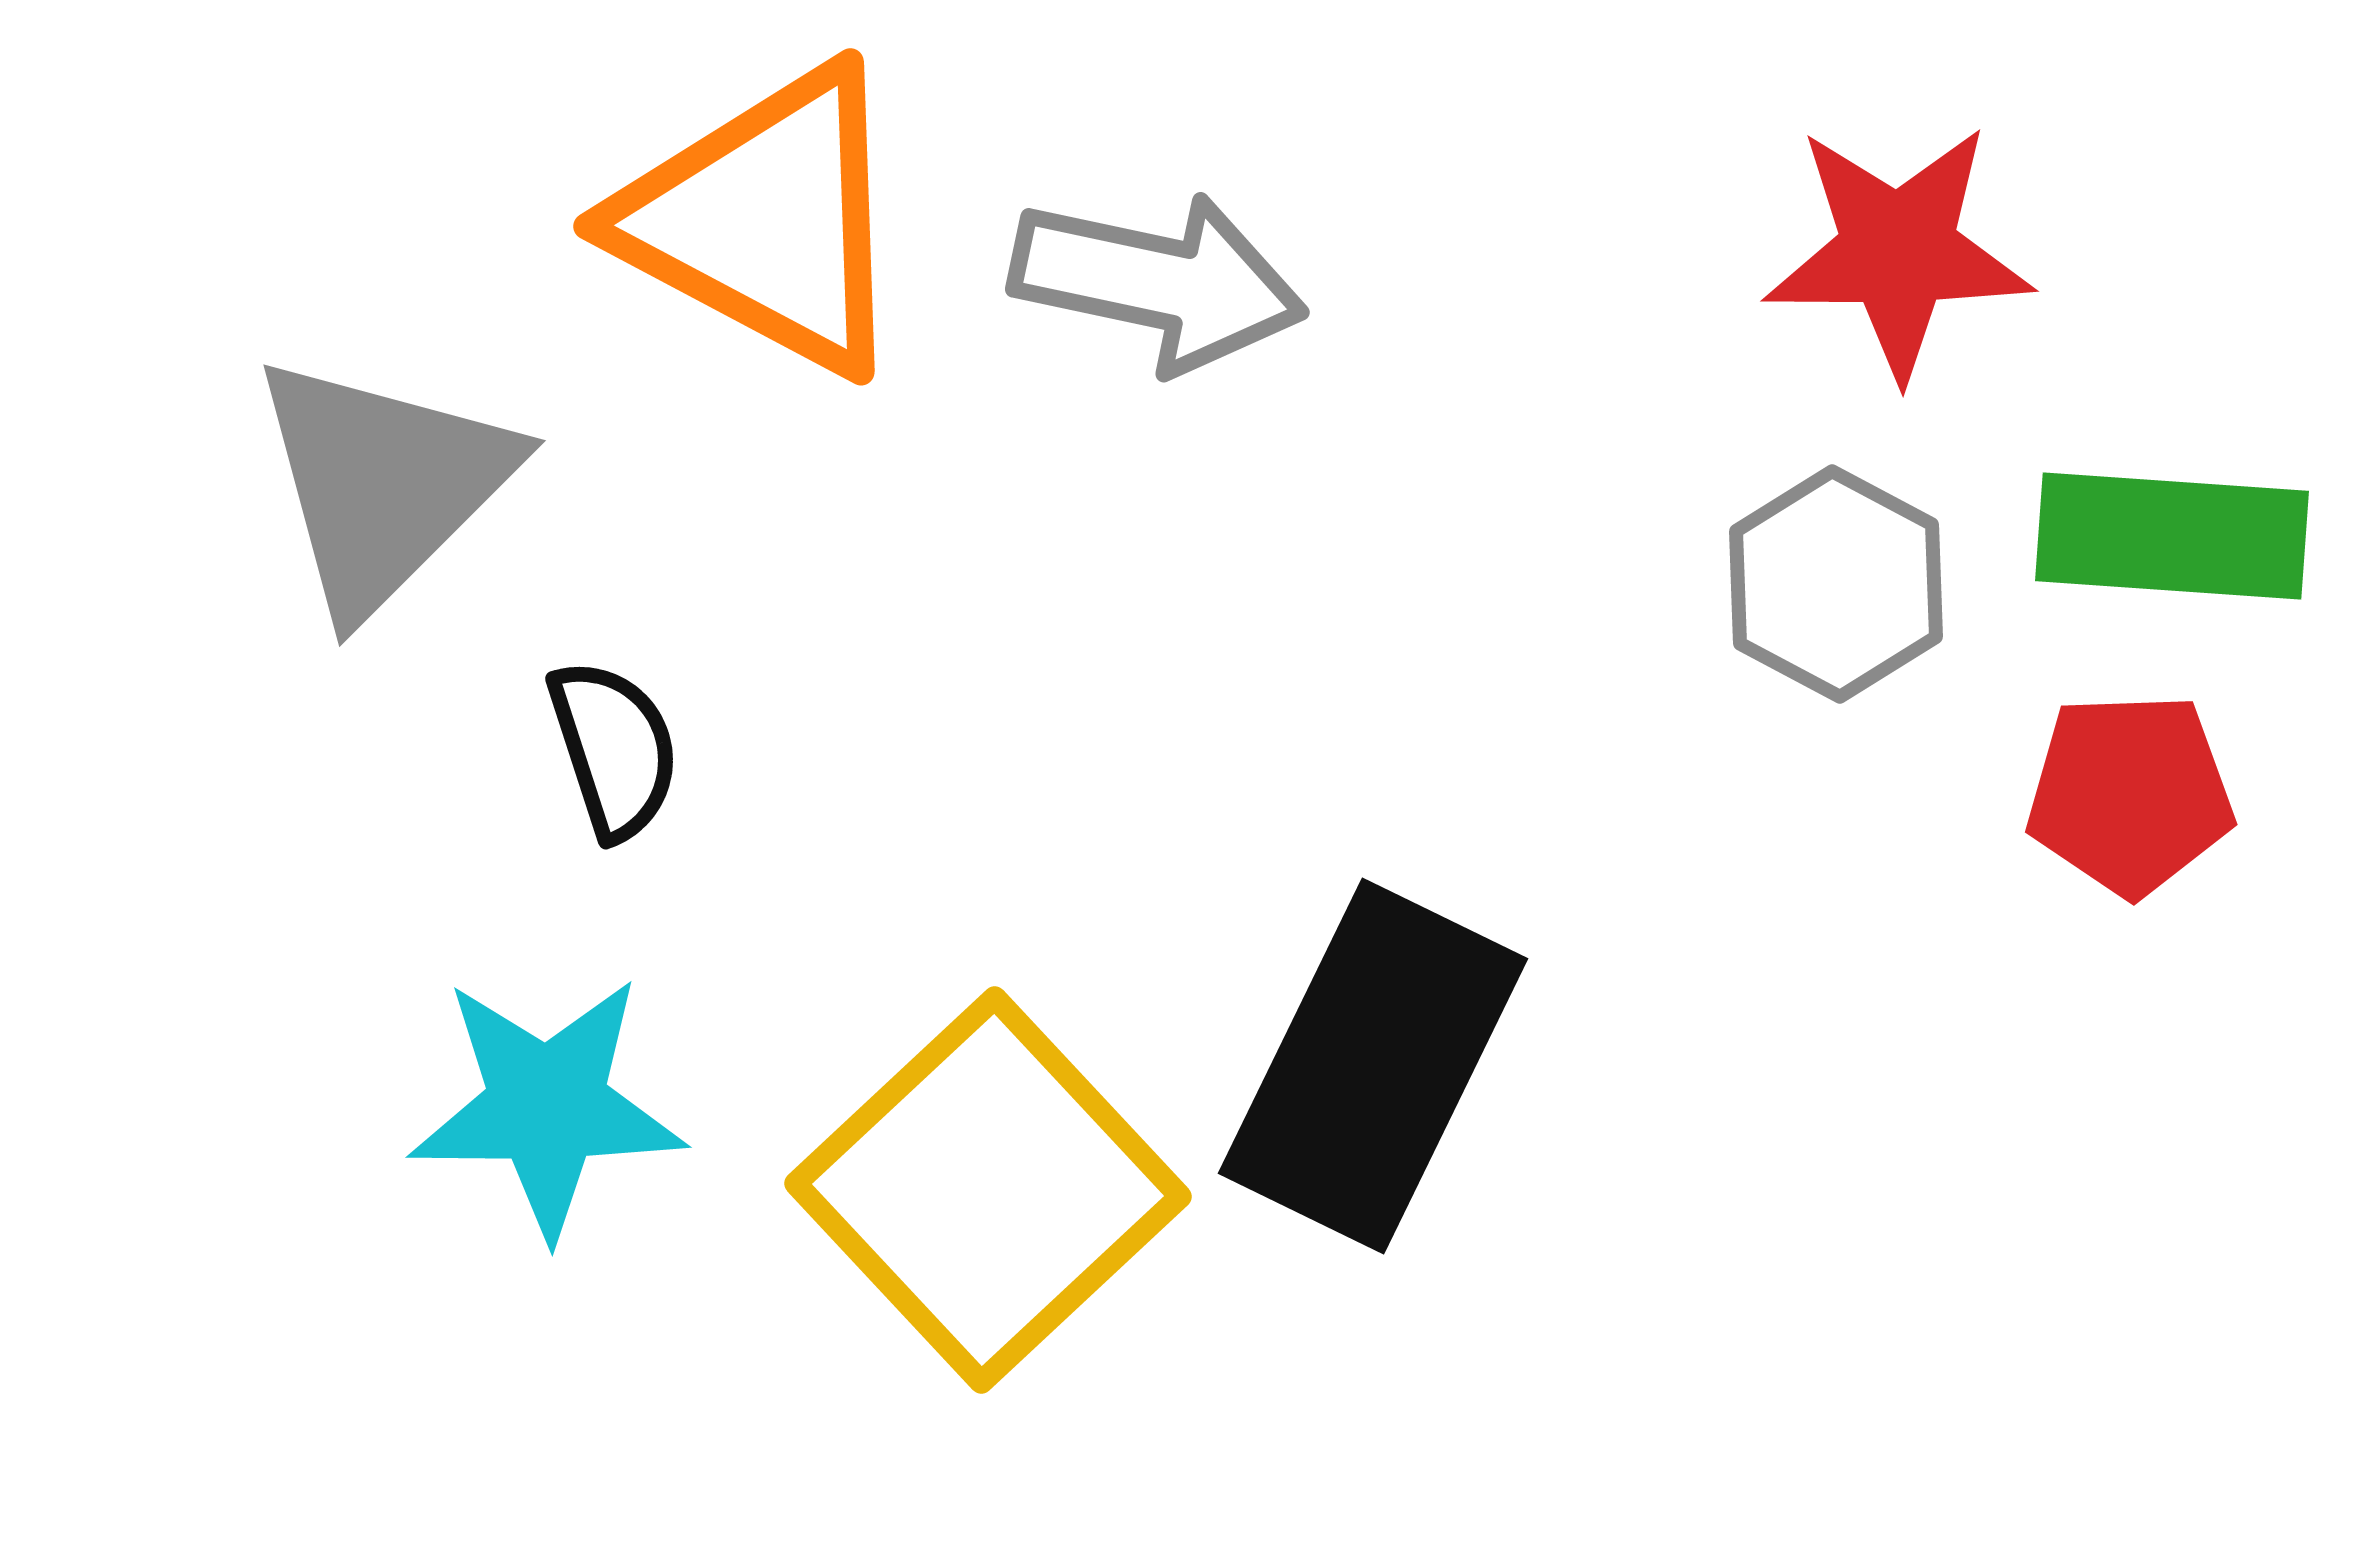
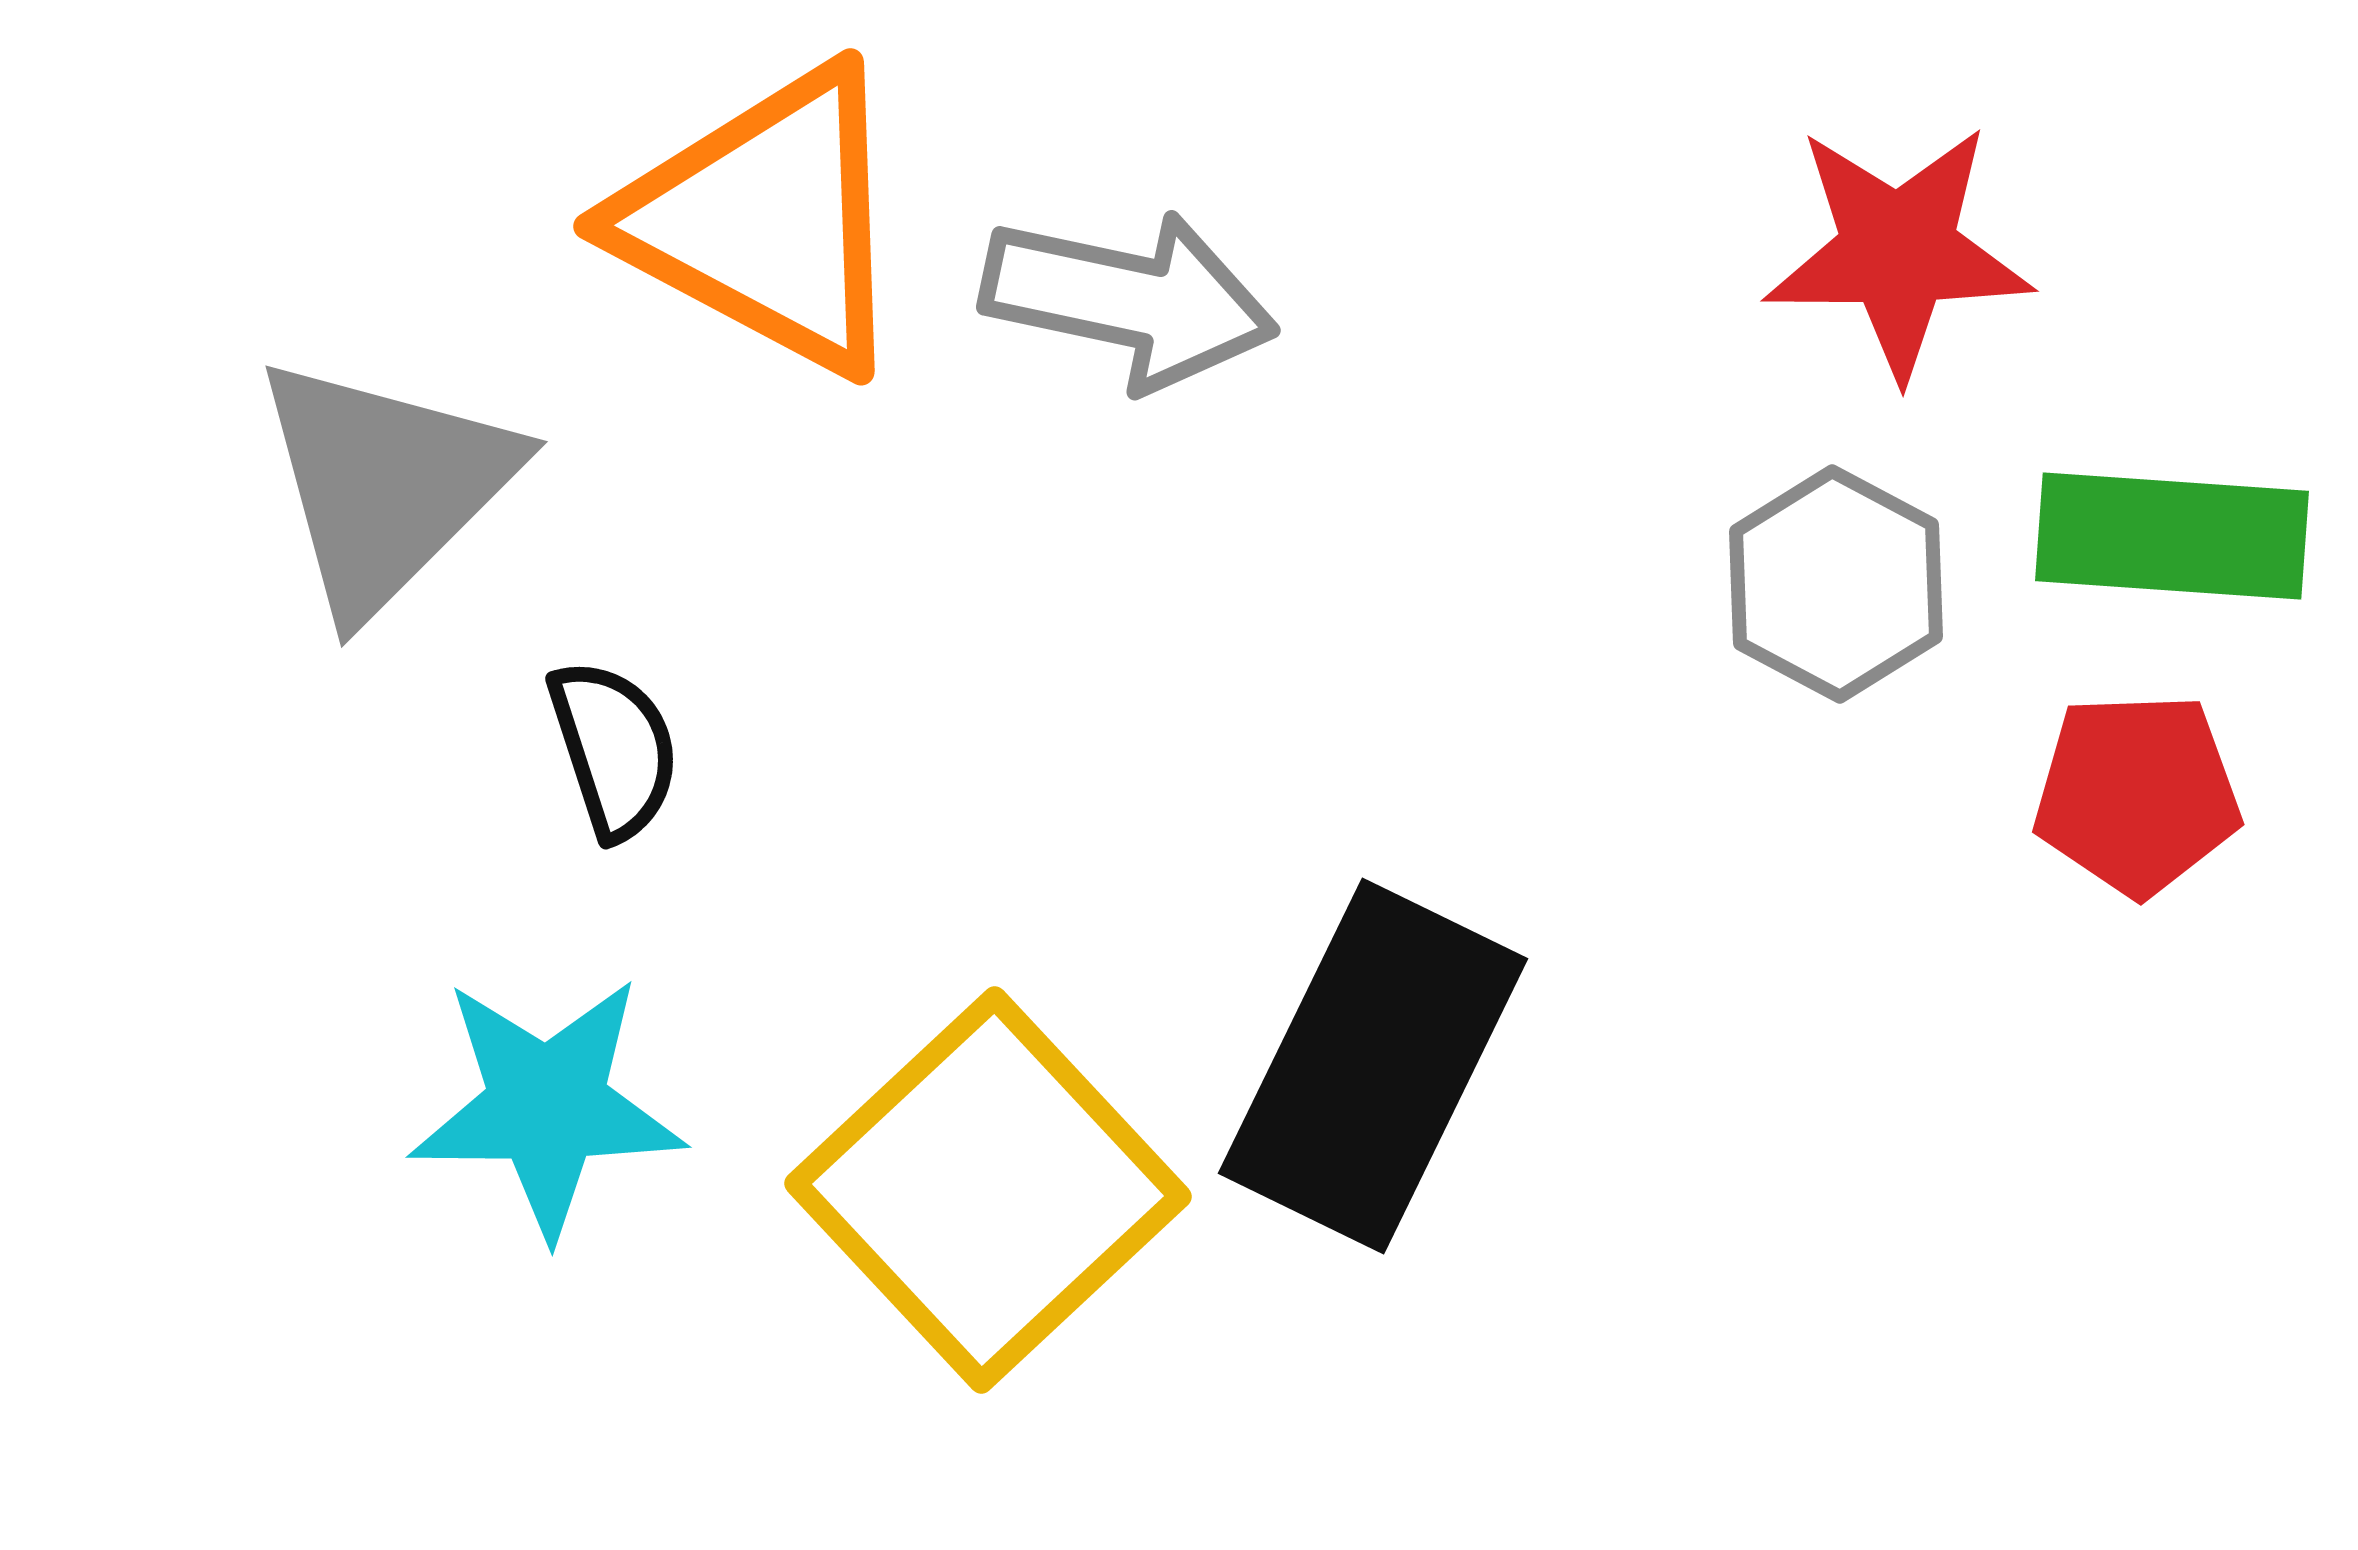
gray arrow: moved 29 px left, 18 px down
gray triangle: moved 2 px right, 1 px down
red pentagon: moved 7 px right
